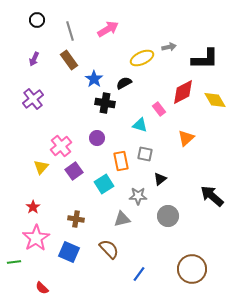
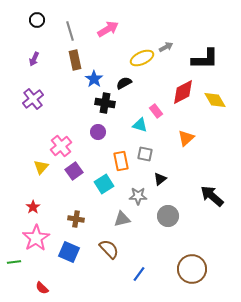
gray arrow: moved 3 px left; rotated 16 degrees counterclockwise
brown rectangle: moved 6 px right; rotated 24 degrees clockwise
pink rectangle: moved 3 px left, 2 px down
purple circle: moved 1 px right, 6 px up
